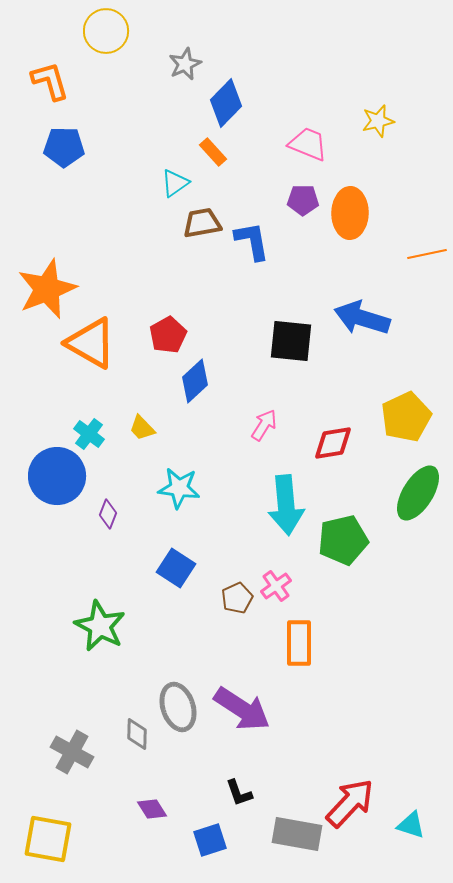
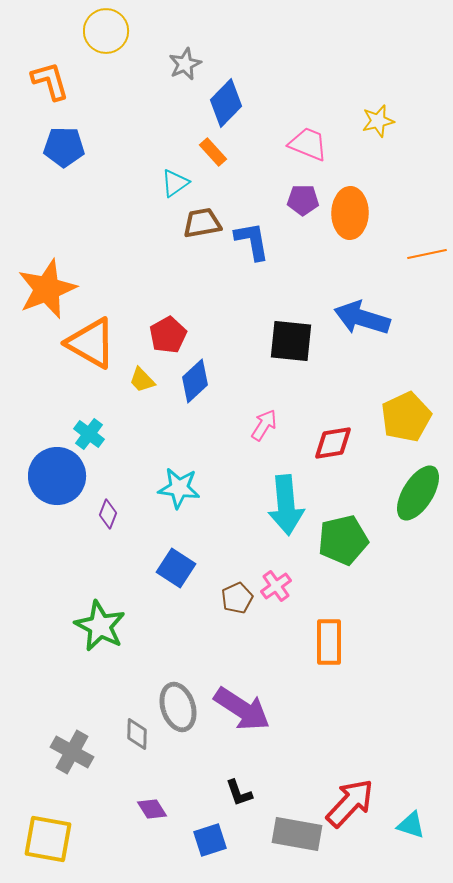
yellow trapezoid at (142, 428): moved 48 px up
orange rectangle at (299, 643): moved 30 px right, 1 px up
